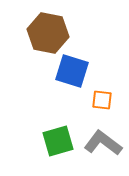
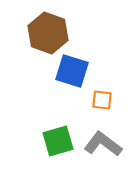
brown hexagon: rotated 9 degrees clockwise
gray L-shape: moved 1 px down
